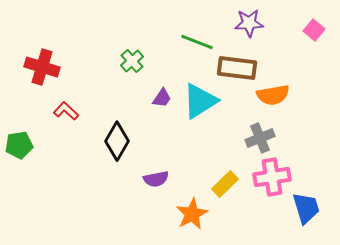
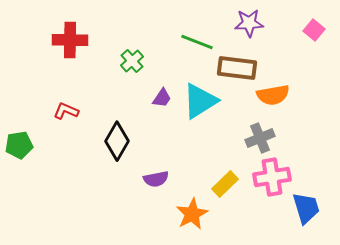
red cross: moved 28 px right, 27 px up; rotated 16 degrees counterclockwise
red L-shape: rotated 20 degrees counterclockwise
